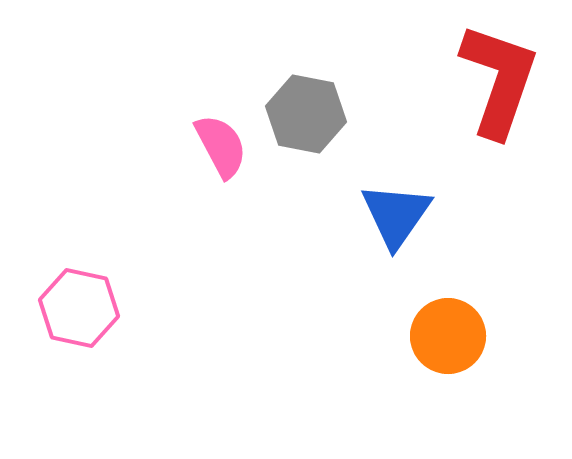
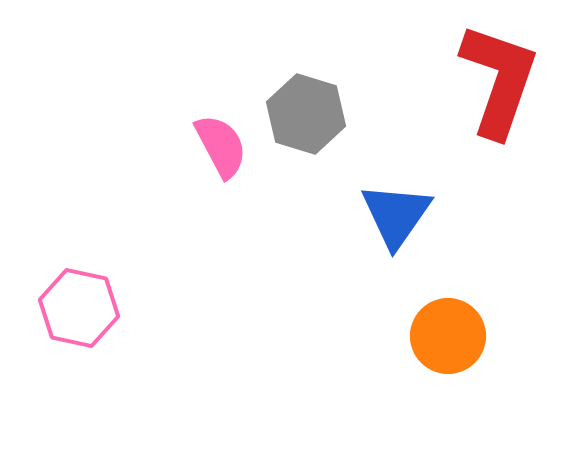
gray hexagon: rotated 6 degrees clockwise
